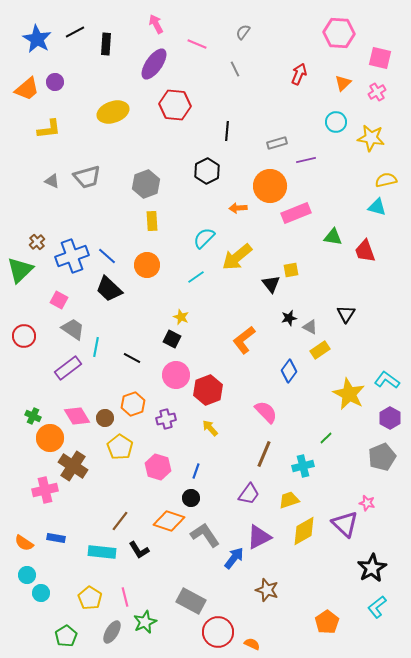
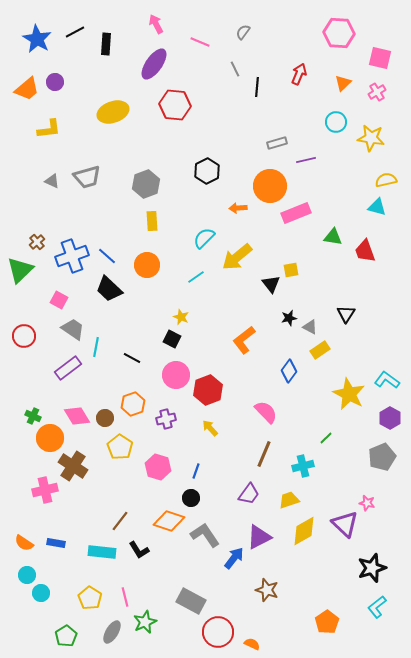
pink line at (197, 44): moved 3 px right, 2 px up
black line at (227, 131): moved 30 px right, 44 px up
blue rectangle at (56, 538): moved 5 px down
black star at (372, 568): rotated 12 degrees clockwise
